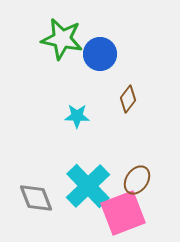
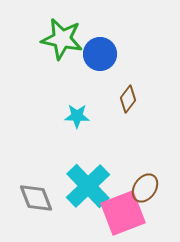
brown ellipse: moved 8 px right, 8 px down
